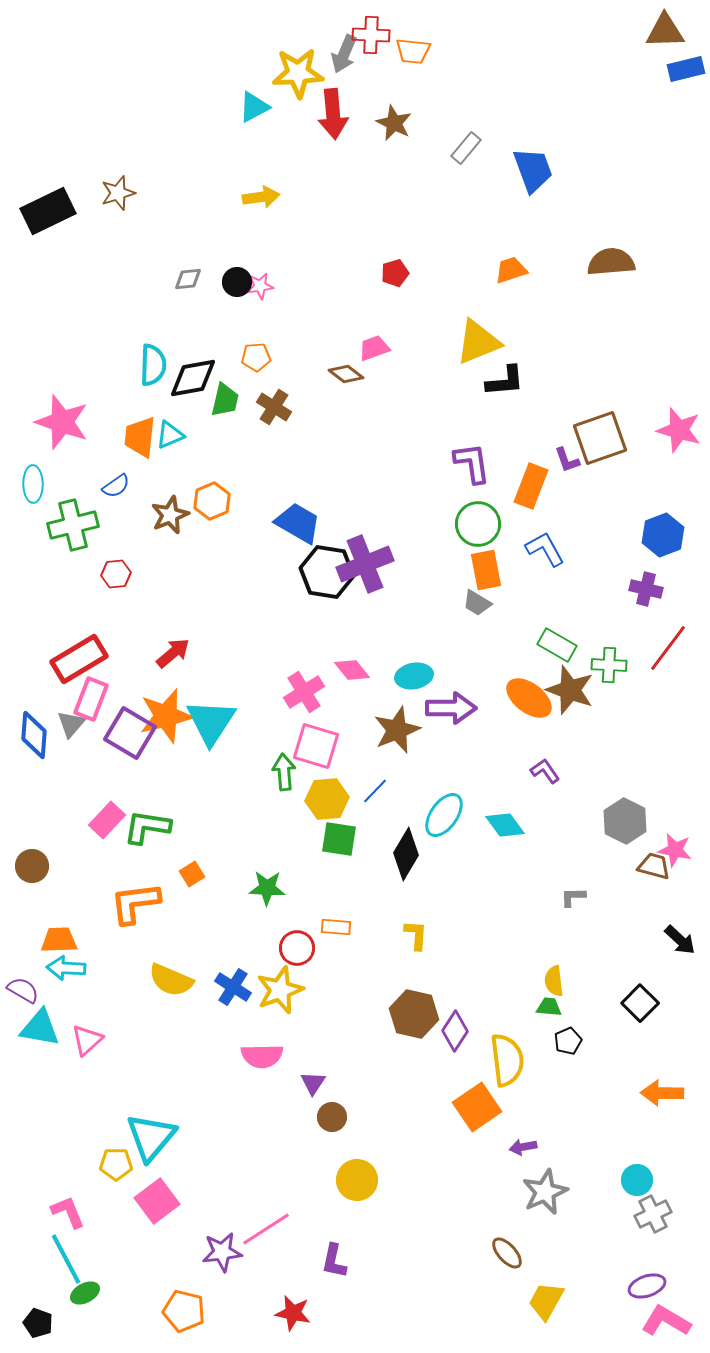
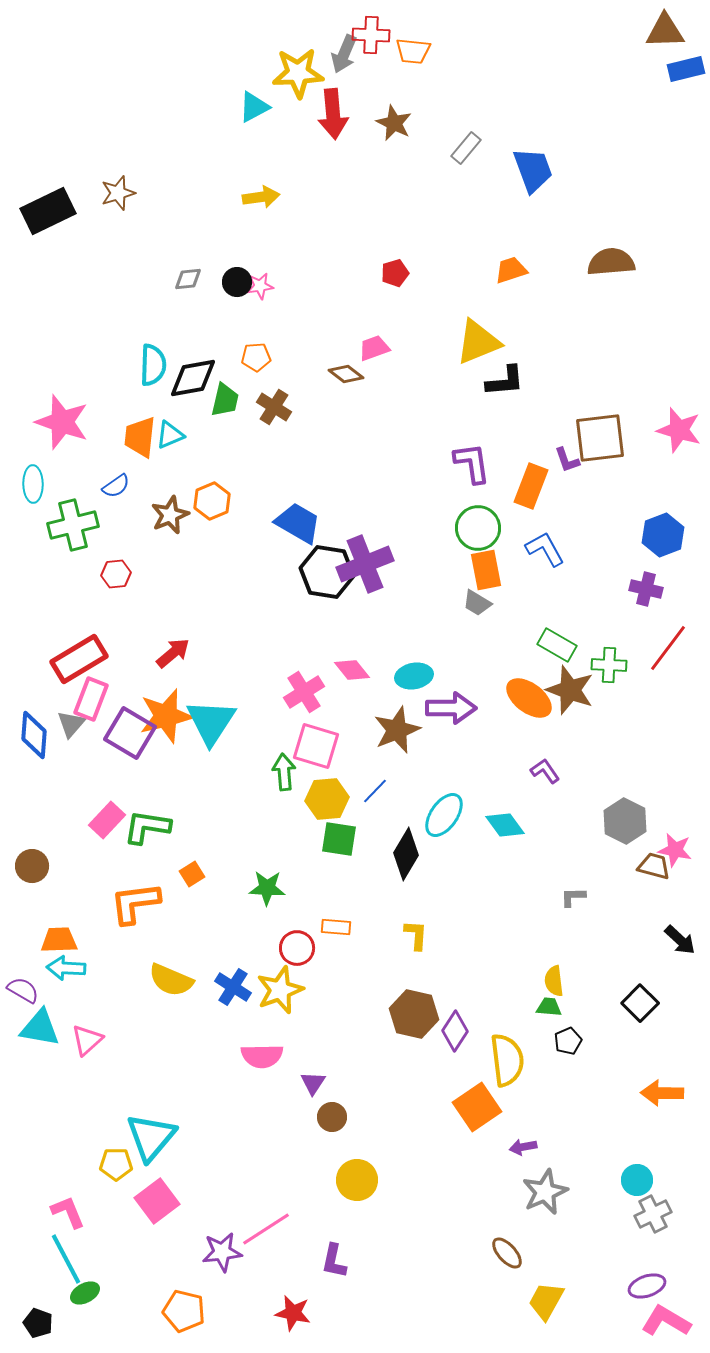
brown square at (600, 438): rotated 12 degrees clockwise
green circle at (478, 524): moved 4 px down
